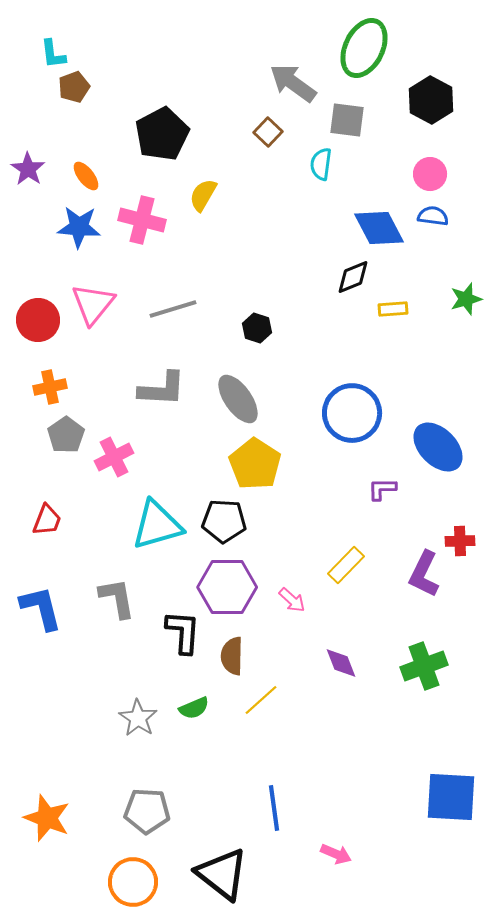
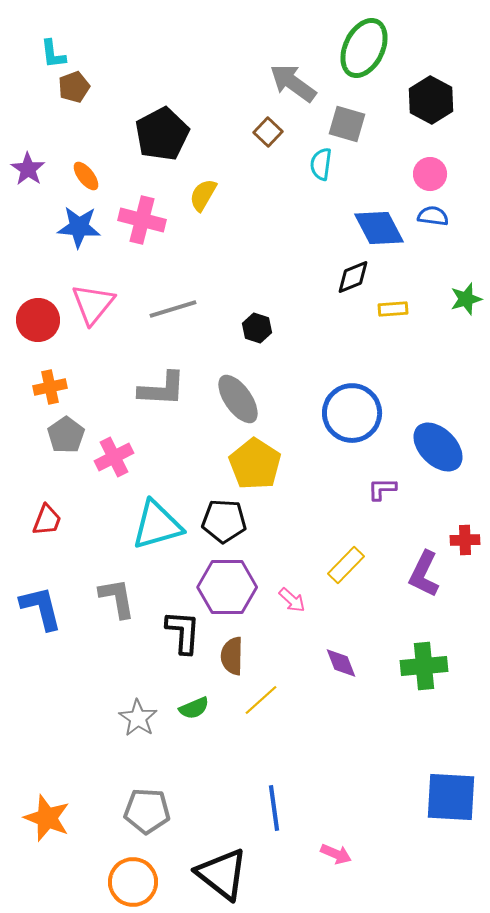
gray square at (347, 120): moved 4 px down; rotated 9 degrees clockwise
red cross at (460, 541): moved 5 px right, 1 px up
green cross at (424, 666): rotated 15 degrees clockwise
